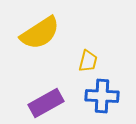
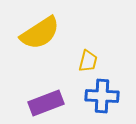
purple rectangle: rotated 8 degrees clockwise
